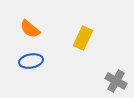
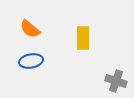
yellow rectangle: rotated 25 degrees counterclockwise
gray cross: rotated 10 degrees counterclockwise
